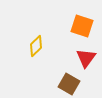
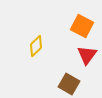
orange square: rotated 10 degrees clockwise
red triangle: moved 1 px right, 3 px up
